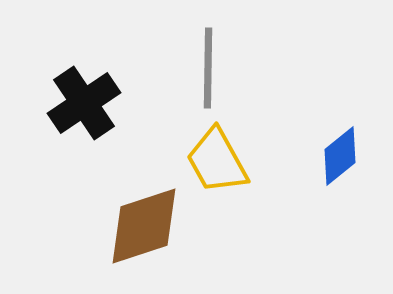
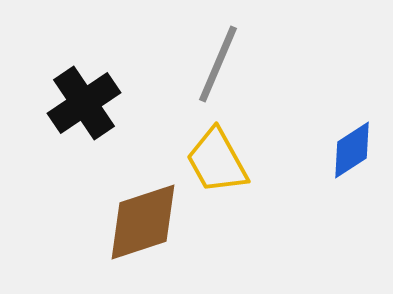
gray line: moved 10 px right, 4 px up; rotated 22 degrees clockwise
blue diamond: moved 12 px right, 6 px up; rotated 6 degrees clockwise
brown diamond: moved 1 px left, 4 px up
